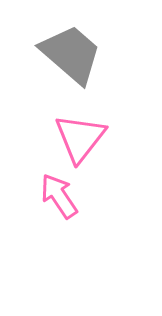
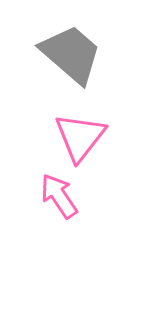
pink triangle: moved 1 px up
